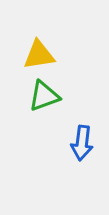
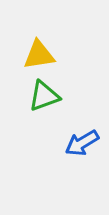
blue arrow: rotated 52 degrees clockwise
